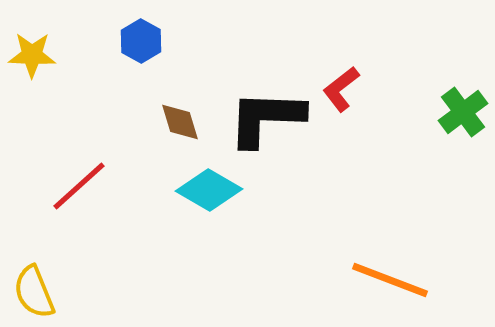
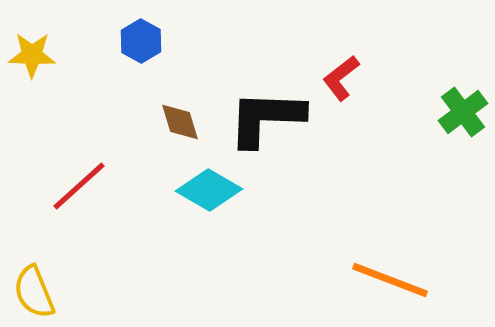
red L-shape: moved 11 px up
